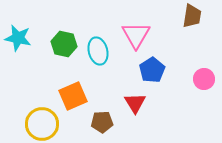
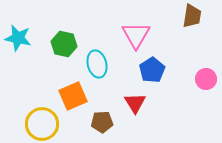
cyan ellipse: moved 1 px left, 13 px down
pink circle: moved 2 px right
